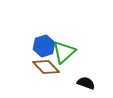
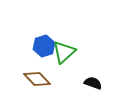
brown diamond: moved 9 px left, 12 px down
black semicircle: moved 7 px right
